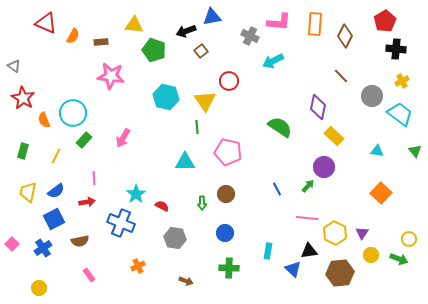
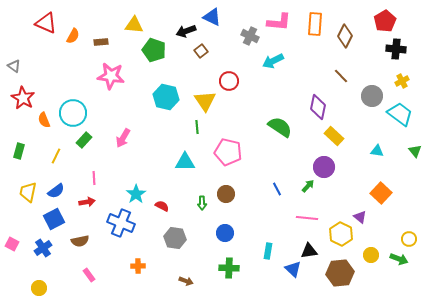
blue triangle at (212, 17): rotated 36 degrees clockwise
green rectangle at (23, 151): moved 4 px left
yellow hexagon at (335, 233): moved 6 px right, 1 px down
purple triangle at (362, 233): moved 2 px left, 16 px up; rotated 24 degrees counterclockwise
pink square at (12, 244): rotated 16 degrees counterclockwise
orange cross at (138, 266): rotated 24 degrees clockwise
